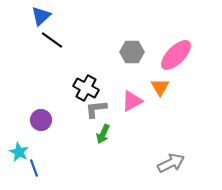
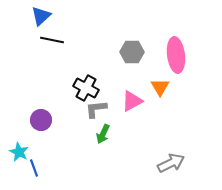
black line: rotated 25 degrees counterclockwise
pink ellipse: rotated 52 degrees counterclockwise
